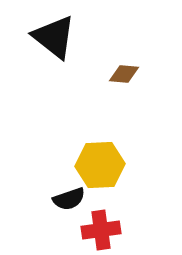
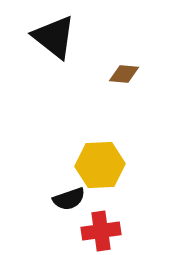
red cross: moved 1 px down
